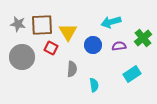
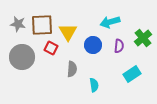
cyan arrow: moved 1 px left
purple semicircle: rotated 104 degrees clockwise
